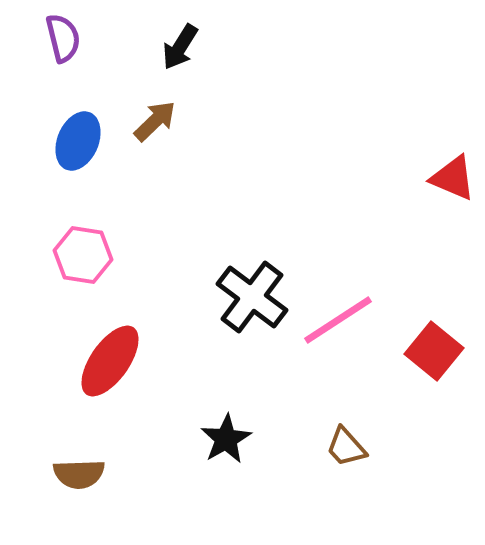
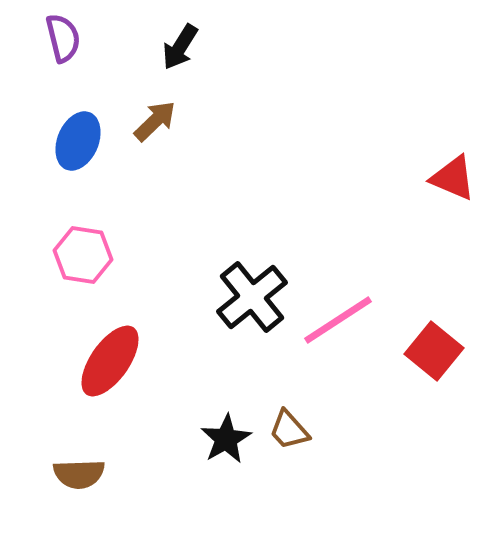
black cross: rotated 14 degrees clockwise
brown trapezoid: moved 57 px left, 17 px up
